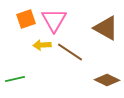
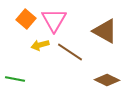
orange square: rotated 30 degrees counterclockwise
brown triangle: moved 1 px left, 3 px down
yellow arrow: moved 2 px left; rotated 12 degrees counterclockwise
green line: rotated 24 degrees clockwise
